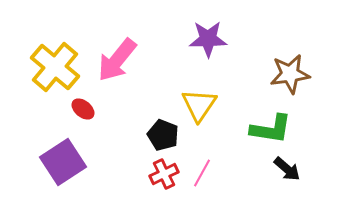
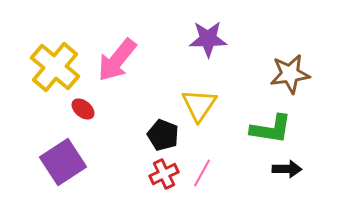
black arrow: rotated 40 degrees counterclockwise
